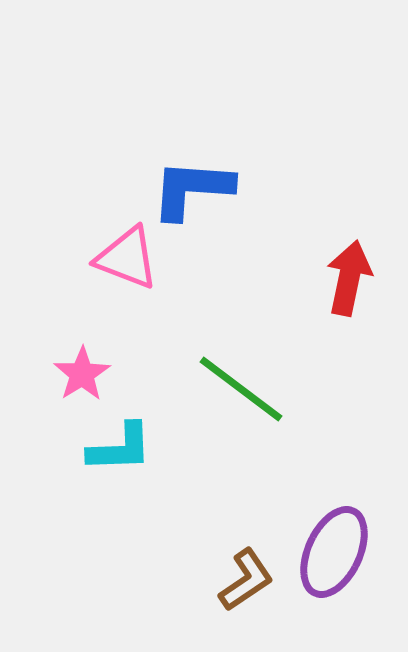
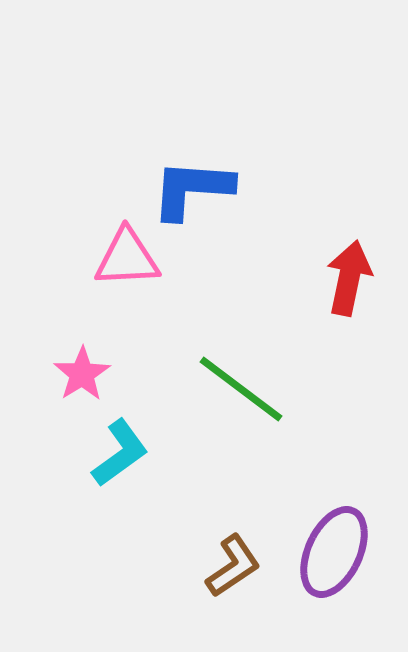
pink triangle: rotated 24 degrees counterclockwise
cyan L-shape: moved 5 px down; rotated 34 degrees counterclockwise
brown L-shape: moved 13 px left, 14 px up
